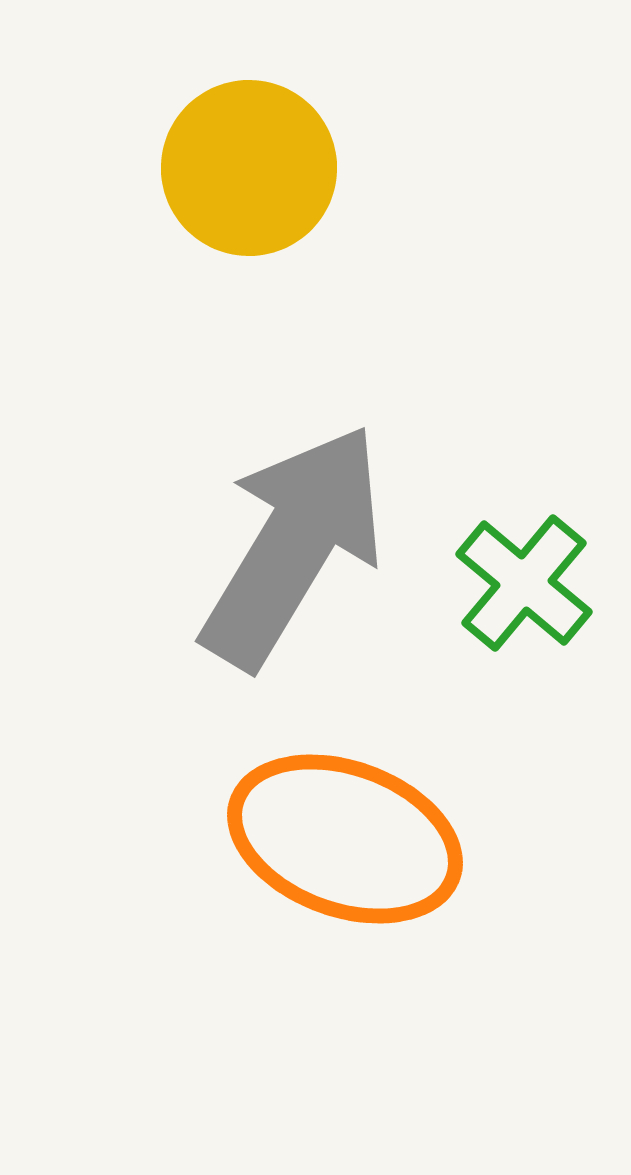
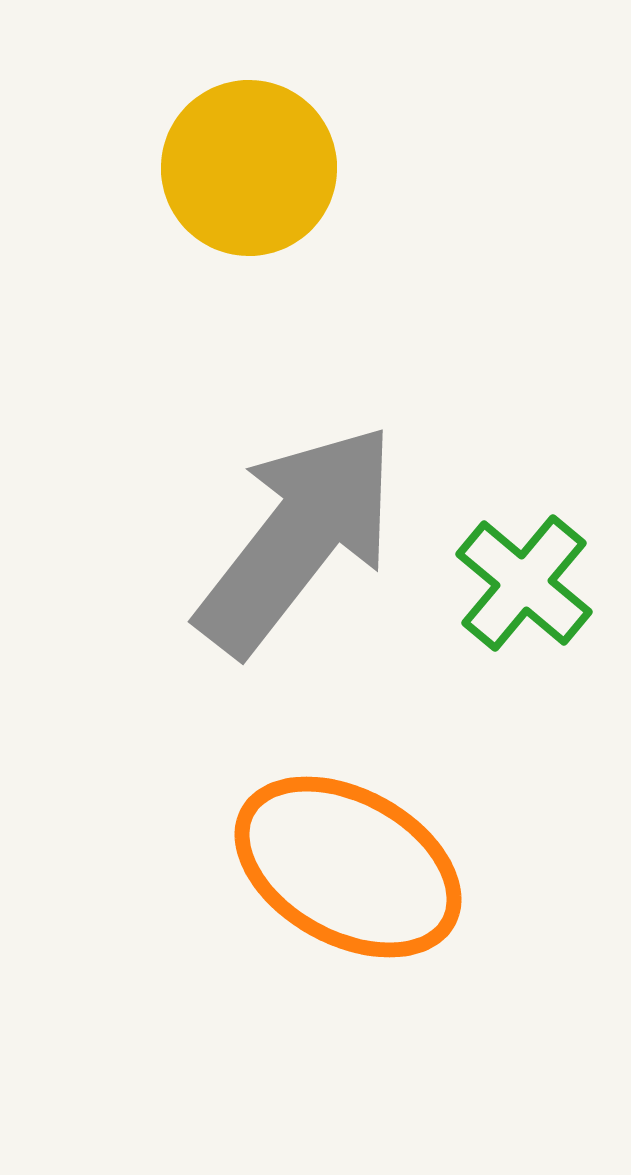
gray arrow: moved 4 px right, 7 px up; rotated 7 degrees clockwise
orange ellipse: moved 3 px right, 28 px down; rotated 9 degrees clockwise
